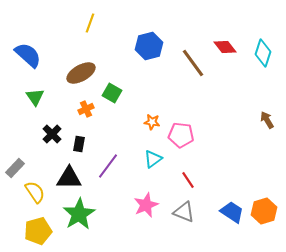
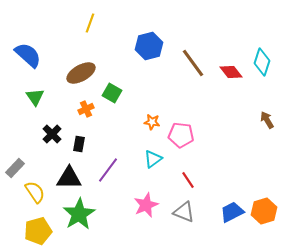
red diamond: moved 6 px right, 25 px down
cyan diamond: moved 1 px left, 9 px down
purple line: moved 4 px down
blue trapezoid: rotated 60 degrees counterclockwise
